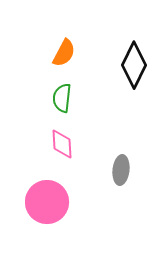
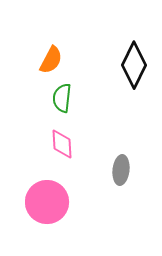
orange semicircle: moved 13 px left, 7 px down
